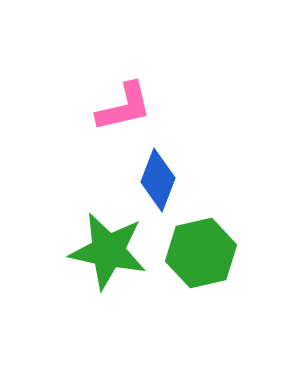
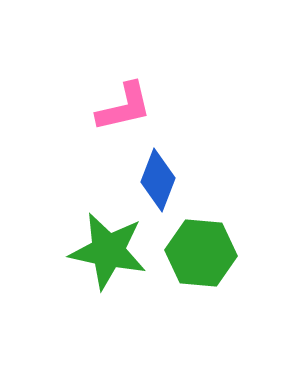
green hexagon: rotated 18 degrees clockwise
